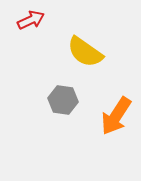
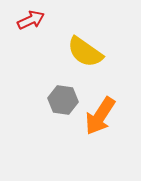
orange arrow: moved 16 px left
